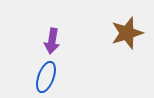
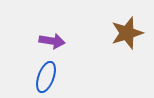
purple arrow: rotated 90 degrees counterclockwise
